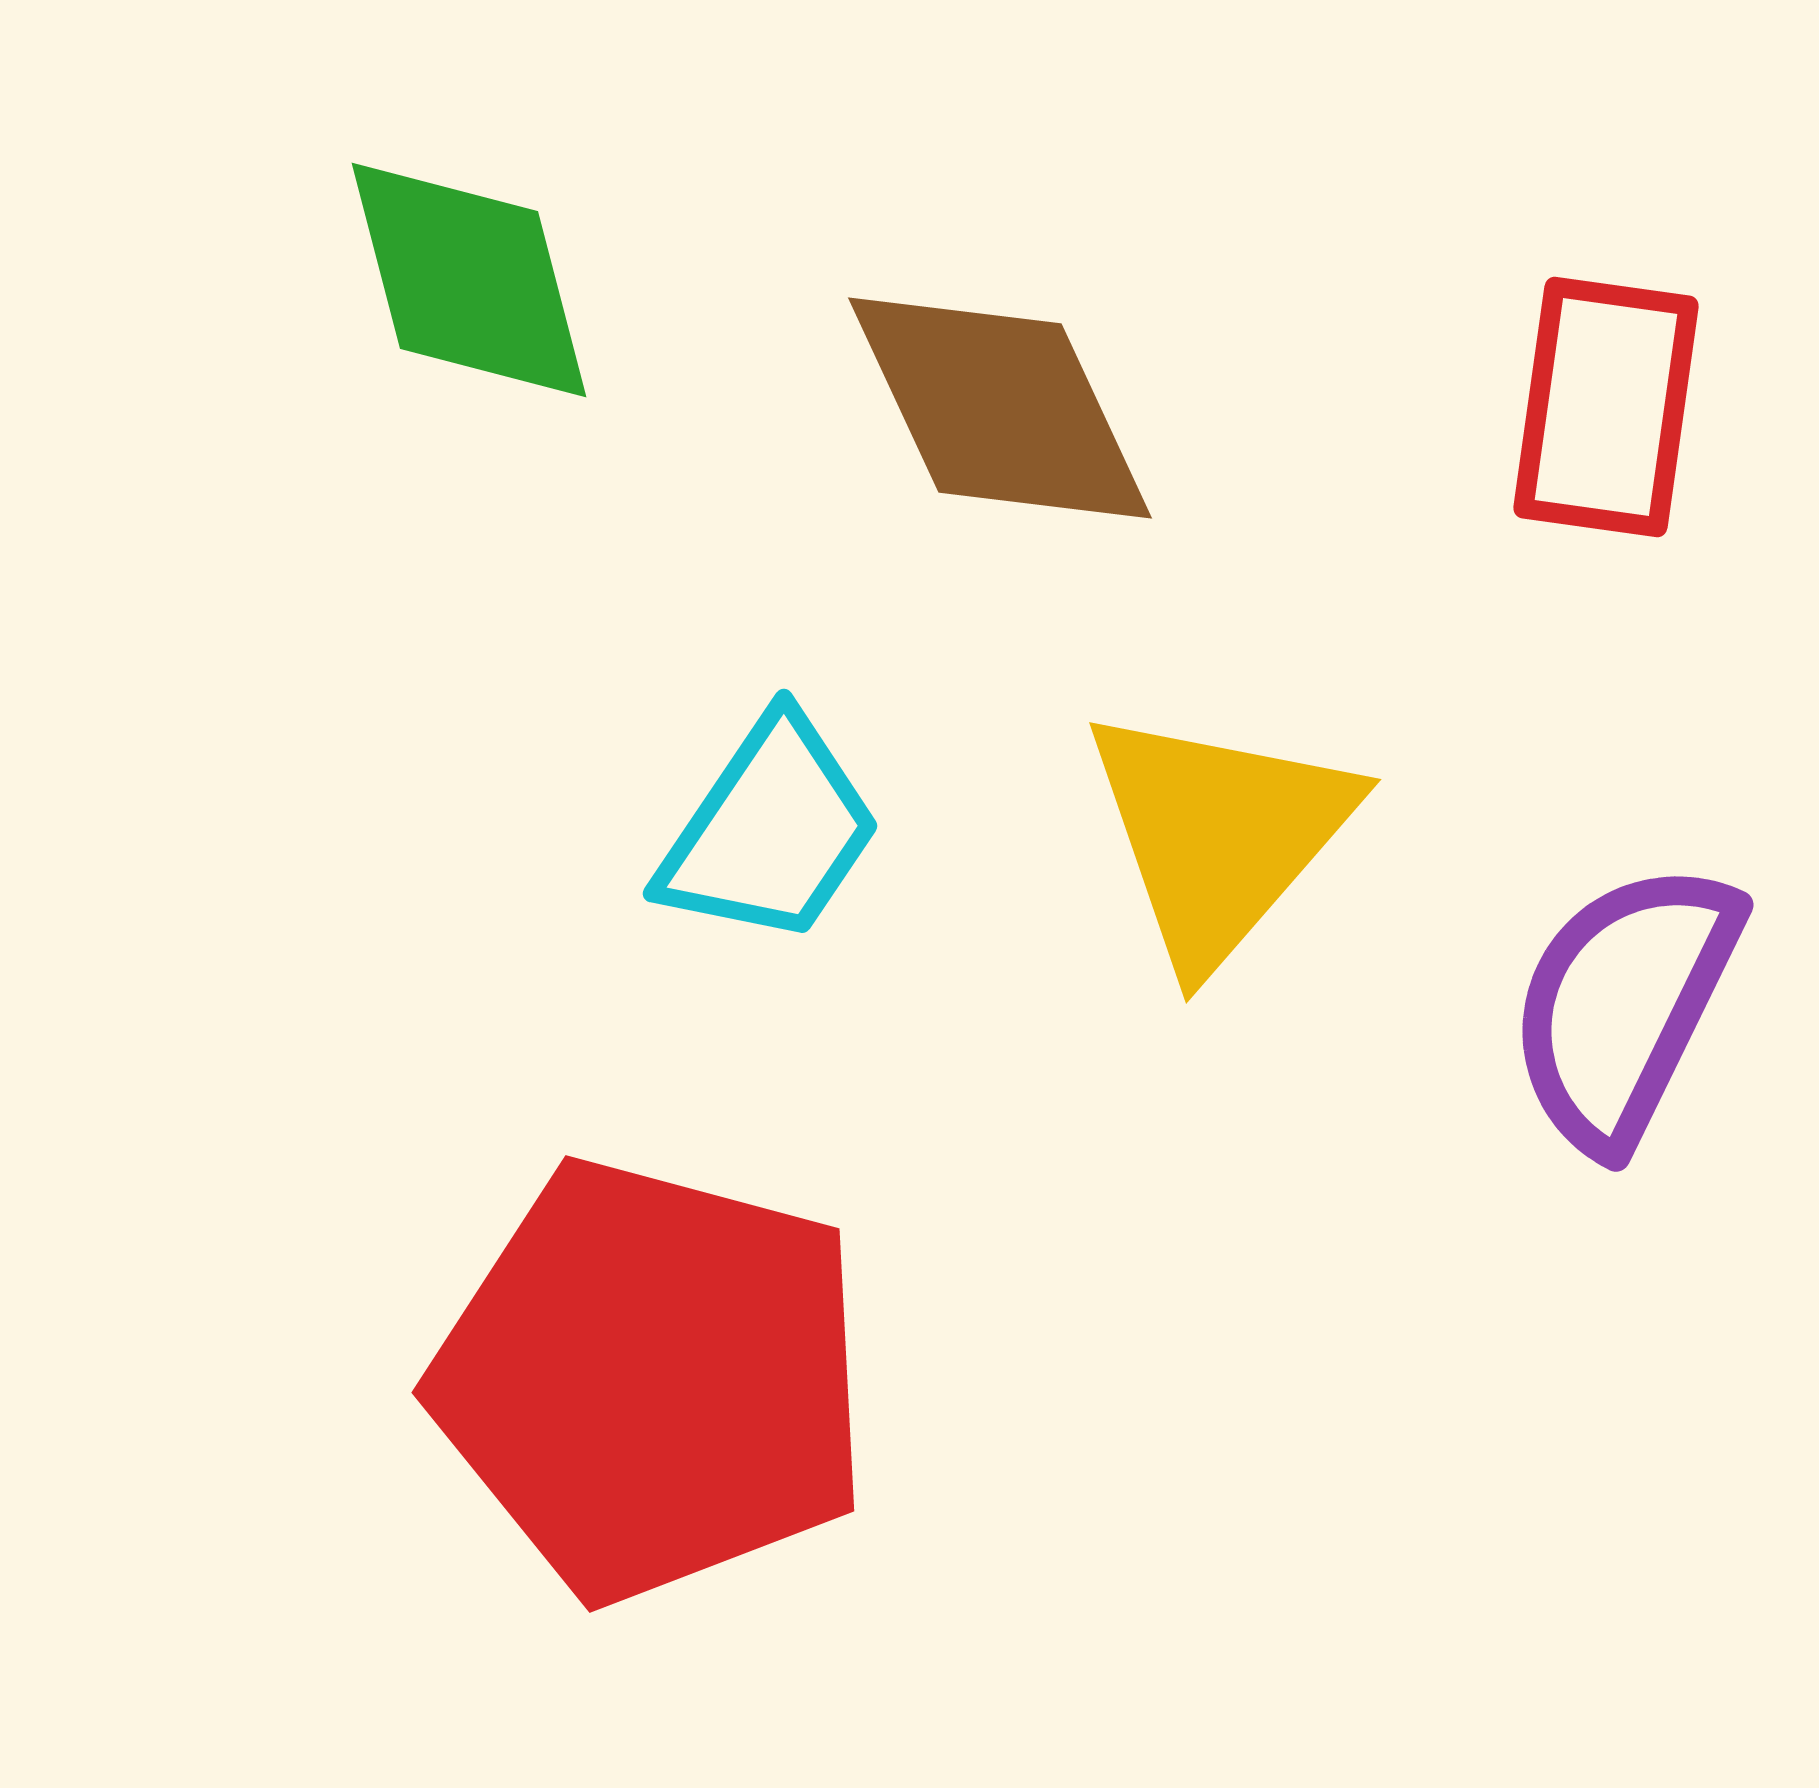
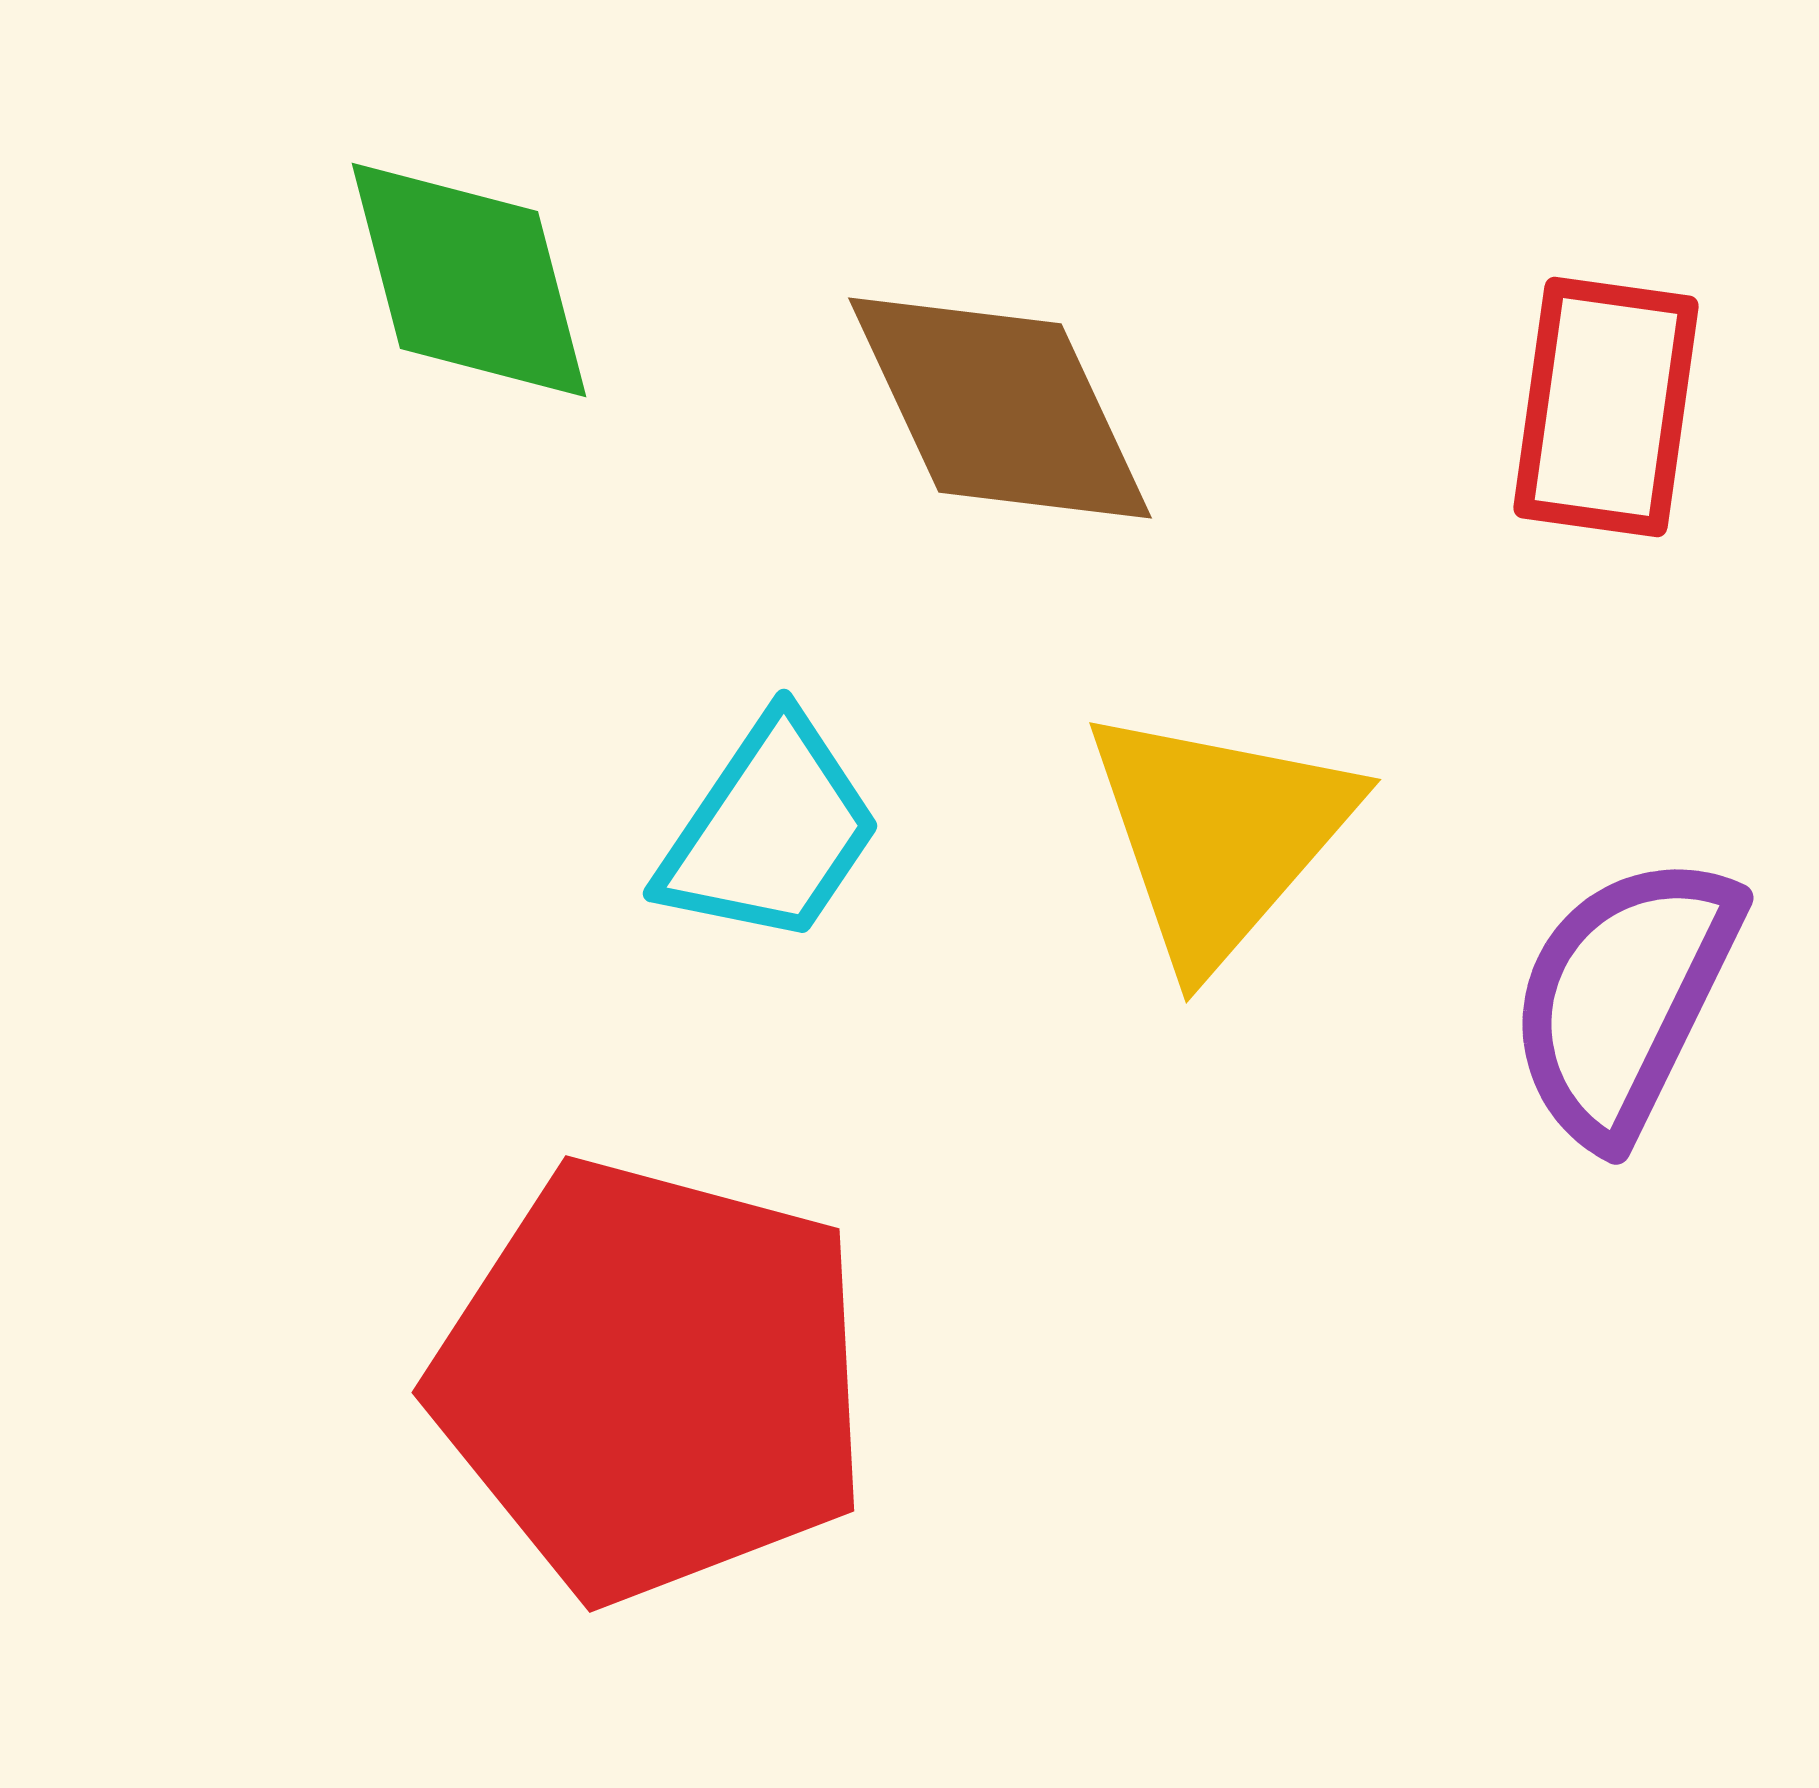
purple semicircle: moved 7 px up
